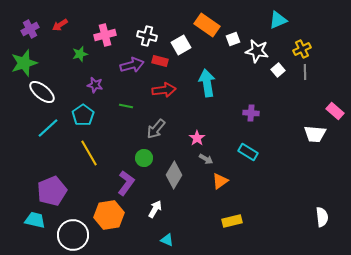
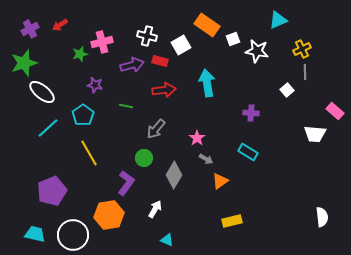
pink cross at (105, 35): moved 3 px left, 7 px down
white square at (278, 70): moved 9 px right, 20 px down
cyan trapezoid at (35, 220): moved 14 px down
